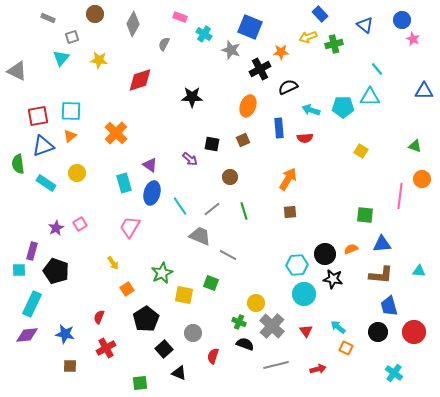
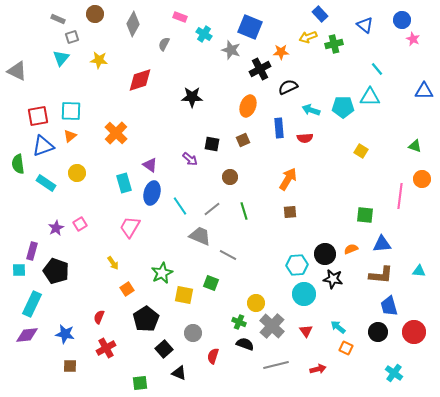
gray rectangle at (48, 18): moved 10 px right, 1 px down
